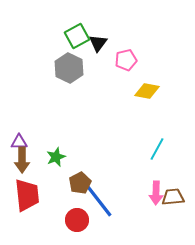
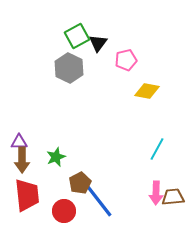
red circle: moved 13 px left, 9 px up
